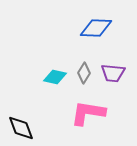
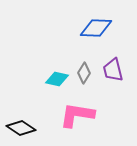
purple trapezoid: moved 3 px up; rotated 70 degrees clockwise
cyan diamond: moved 2 px right, 2 px down
pink L-shape: moved 11 px left, 2 px down
black diamond: rotated 36 degrees counterclockwise
